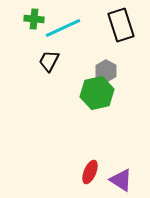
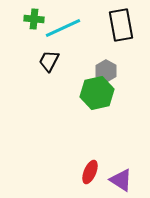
black rectangle: rotated 8 degrees clockwise
